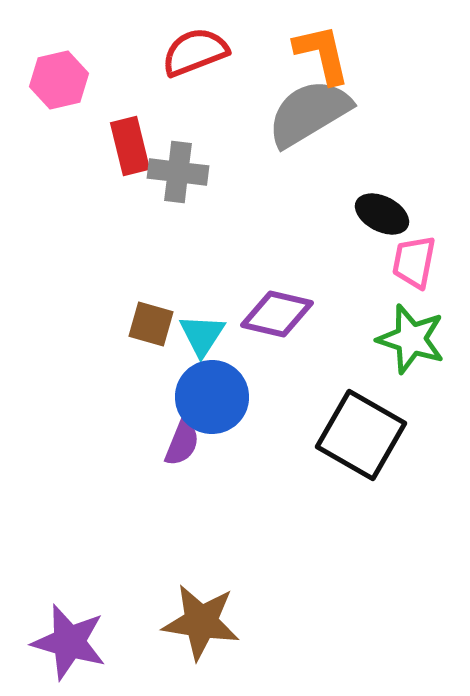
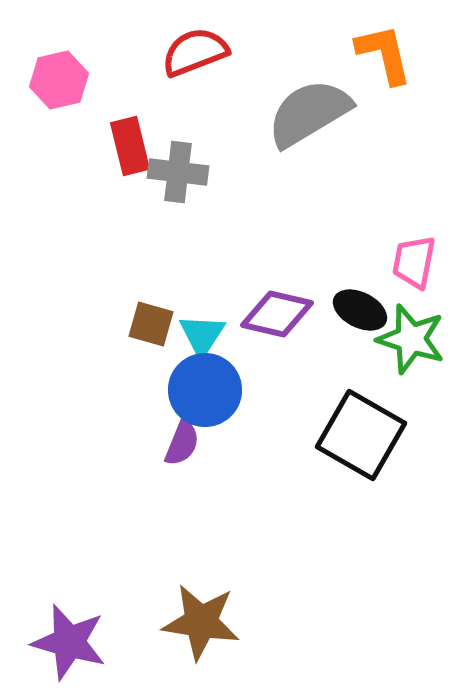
orange L-shape: moved 62 px right
black ellipse: moved 22 px left, 96 px down
blue circle: moved 7 px left, 7 px up
